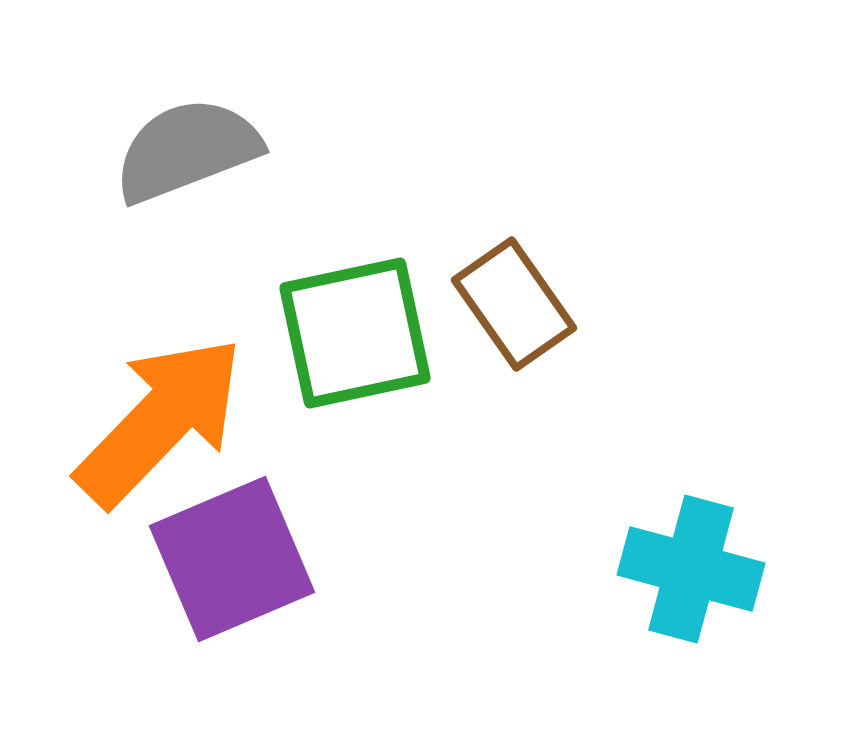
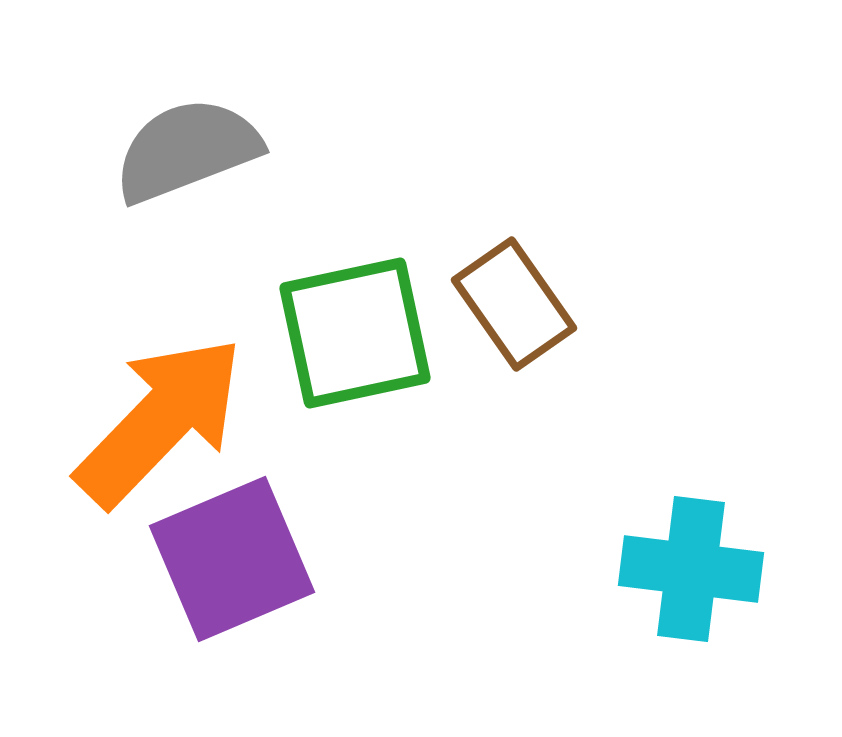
cyan cross: rotated 8 degrees counterclockwise
